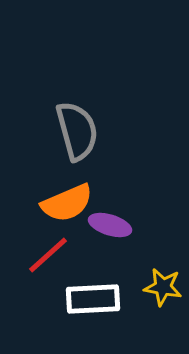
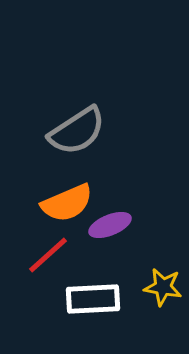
gray semicircle: rotated 72 degrees clockwise
purple ellipse: rotated 39 degrees counterclockwise
